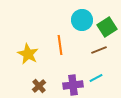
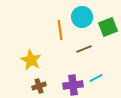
cyan circle: moved 3 px up
green square: moved 1 px right; rotated 12 degrees clockwise
orange line: moved 15 px up
brown line: moved 15 px left, 1 px up
yellow star: moved 3 px right, 6 px down
brown cross: rotated 24 degrees clockwise
